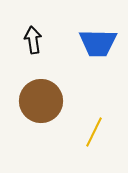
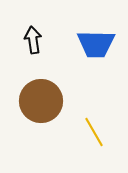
blue trapezoid: moved 2 px left, 1 px down
yellow line: rotated 56 degrees counterclockwise
